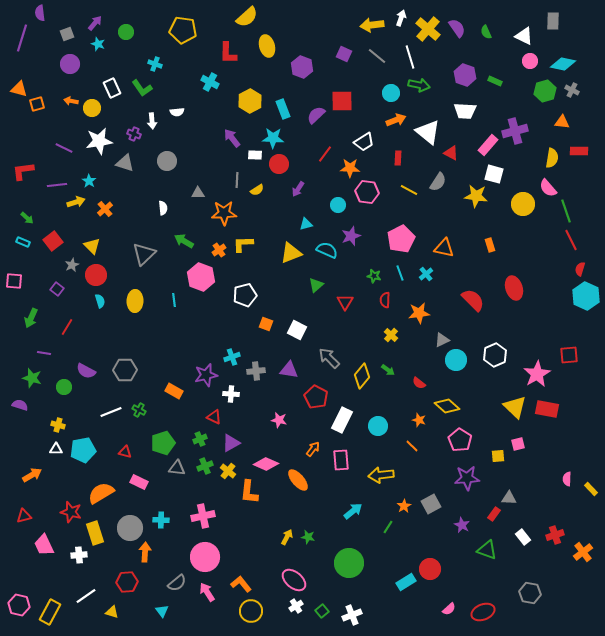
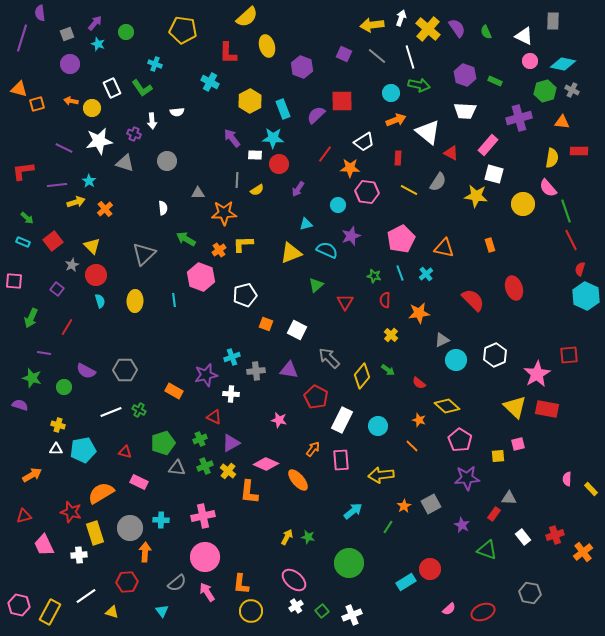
purple cross at (515, 131): moved 4 px right, 13 px up
green arrow at (184, 241): moved 2 px right, 2 px up
orange L-shape at (241, 584): rotated 135 degrees counterclockwise
